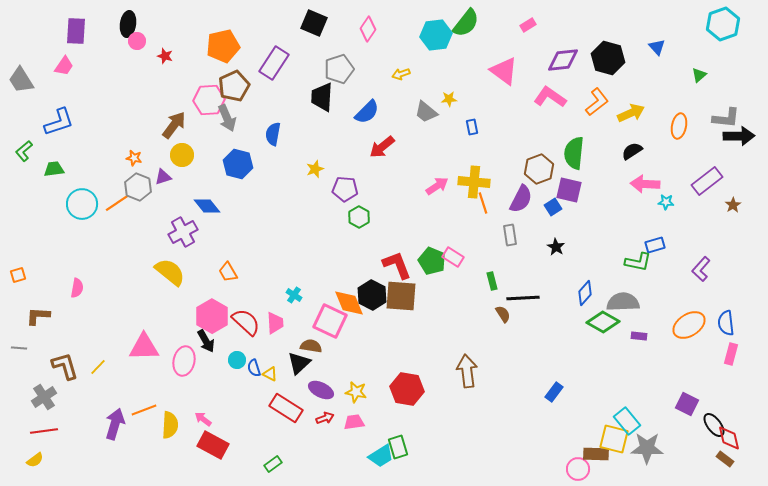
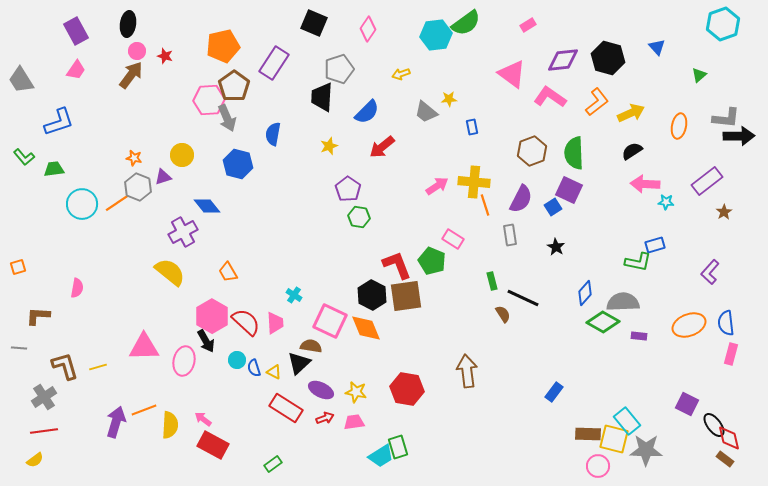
green semicircle at (466, 23): rotated 16 degrees clockwise
purple rectangle at (76, 31): rotated 32 degrees counterclockwise
pink circle at (137, 41): moved 10 px down
pink trapezoid at (64, 66): moved 12 px right, 4 px down
pink triangle at (504, 71): moved 8 px right, 3 px down
brown pentagon at (234, 86): rotated 12 degrees counterclockwise
brown arrow at (174, 125): moved 43 px left, 50 px up
green L-shape at (24, 151): moved 6 px down; rotated 90 degrees counterclockwise
green semicircle at (574, 153): rotated 8 degrees counterclockwise
yellow star at (315, 169): moved 14 px right, 23 px up
brown hexagon at (539, 169): moved 7 px left, 18 px up
purple pentagon at (345, 189): moved 3 px right; rotated 30 degrees clockwise
purple square at (569, 190): rotated 12 degrees clockwise
orange line at (483, 203): moved 2 px right, 2 px down
brown star at (733, 205): moved 9 px left, 7 px down
green hexagon at (359, 217): rotated 20 degrees counterclockwise
pink rectangle at (453, 257): moved 18 px up
purple L-shape at (701, 269): moved 9 px right, 3 px down
orange square at (18, 275): moved 8 px up
brown square at (401, 296): moved 5 px right; rotated 12 degrees counterclockwise
black line at (523, 298): rotated 28 degrees clockwise
orange diamond at (349, 303): moved 17 px right, 25 px down
orange ellipse at (689, 325): rotated 12 degrees clockwise
yellow line at (98, 367): rotated 30 degrees clockwise
yellow triangle at (270, 374): moved 4 px right, 2 px up
purple arrow at (115, 424): moved 1 px right, 2 px up
gray star at (647, 448): moved 1 px left, 2 px down
brown rectangle at (596, 454): moved 8 px left, 20 px up
pink circle at (578, 469): moved 20 px right, 3 px up
